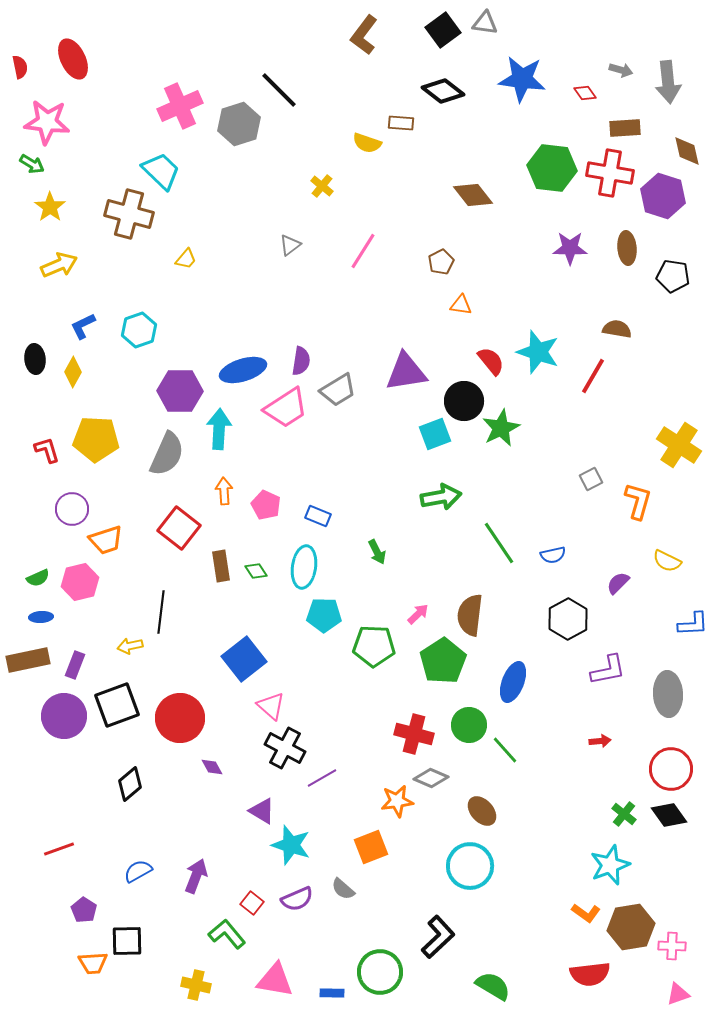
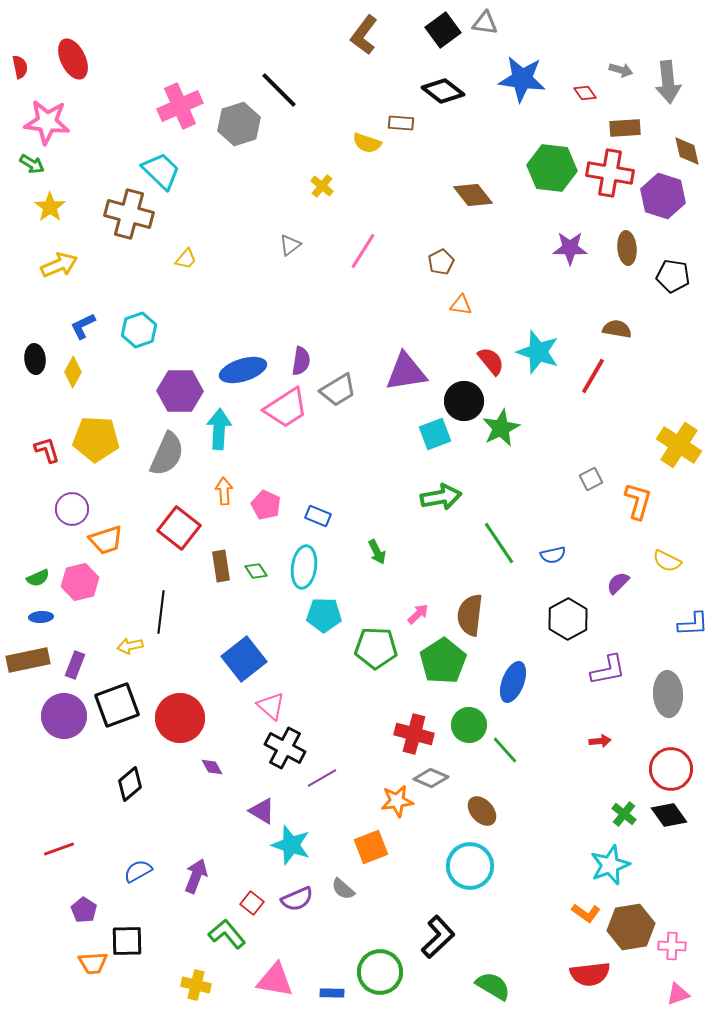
green pentagon at (374, 646): moved 2 px right, 2 px down
